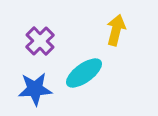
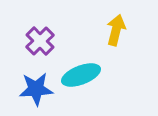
cyan ellipse: moved 3 px left, 2 px down; rotated 15 degrees clockwise
blue star: moved 1 px right
